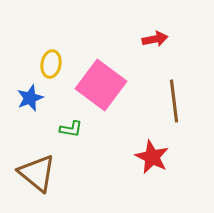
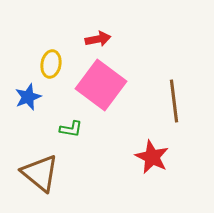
red arrow: moved 57 px left
blue star: moved 2 px left, 1 px up
brown triangle: moved 3 px right
